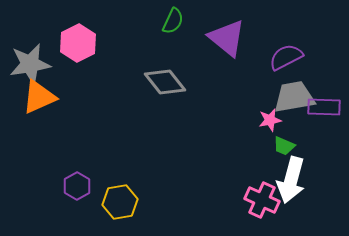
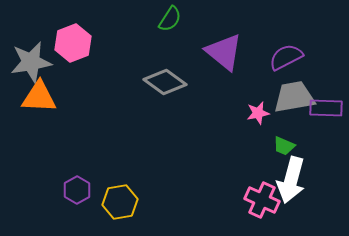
green semicircle: moved 3 px left, 2 px up; rotated 8 degrees clockwise
purple triangle: moved 3 px left, 14 px down
pink hexagon: moved 5 px left; rotated 6 degrees clockwise
gray star: moved 1 px right, 2 px up
gray diamond: rotated 15 degrees counterclockwise
orange triangle: rotated 27 degrees clockwise
purple rectangle: moved 2 px right, 1 px down
pink star: moved 12 px left, 7 px up
purple hexagon: moved 4 px down
